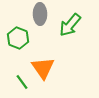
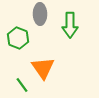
green arrow: rotated 40 degrees counterclockwise
green line: moved 3 px down
